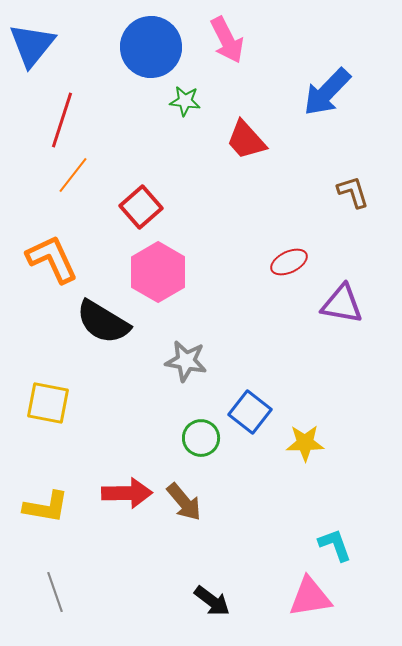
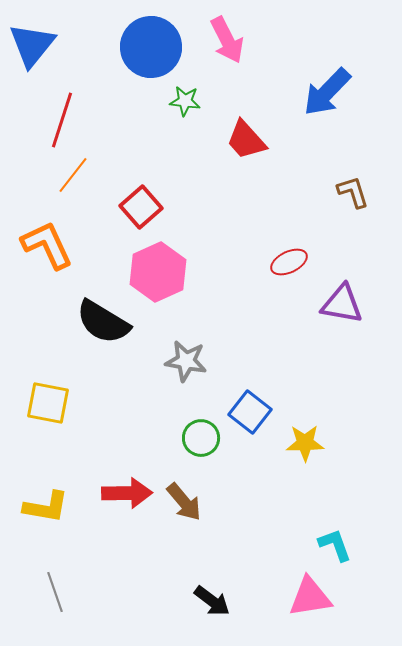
orange L-shape: moved 5 px left, 14 px up
pink hexagon: rotated 6 degrees clockwise
